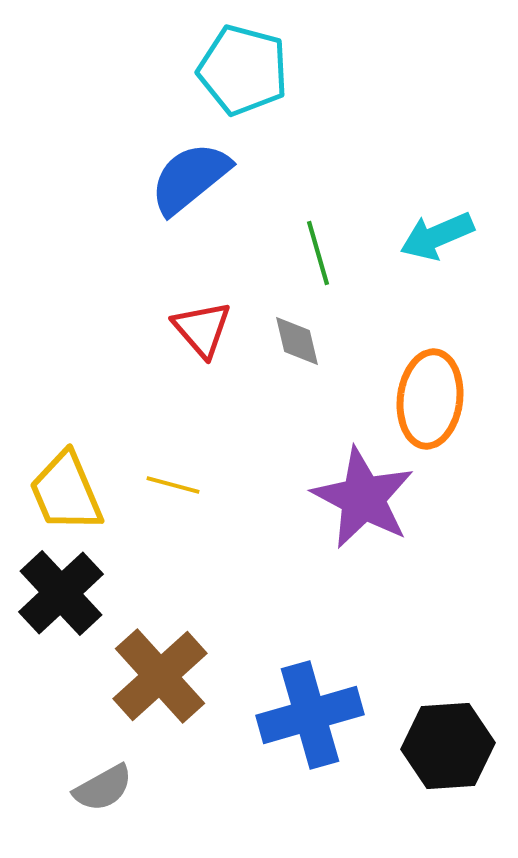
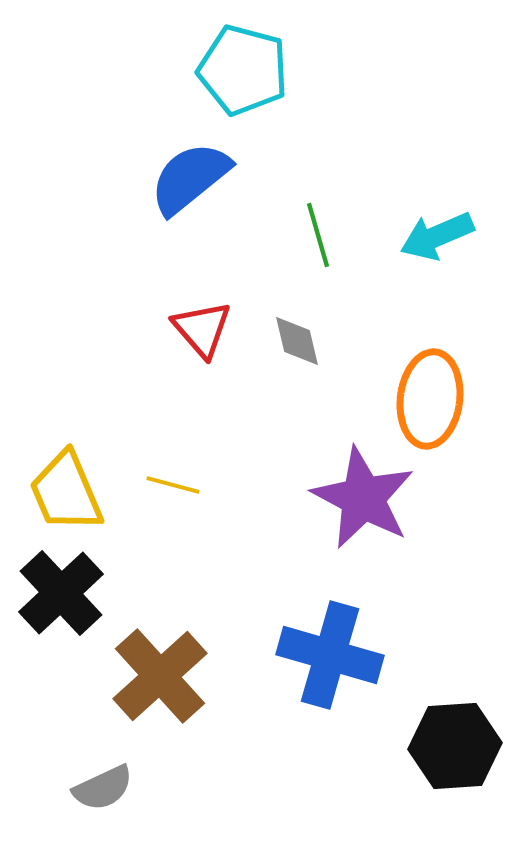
green line: moved 18 px up
blue cross: moved 20 px right, 60 px up; rotated 32 degrees clockwise
black hexagon: moved 7 px right
gray semicircle: rotated 4 degrees clockwise
